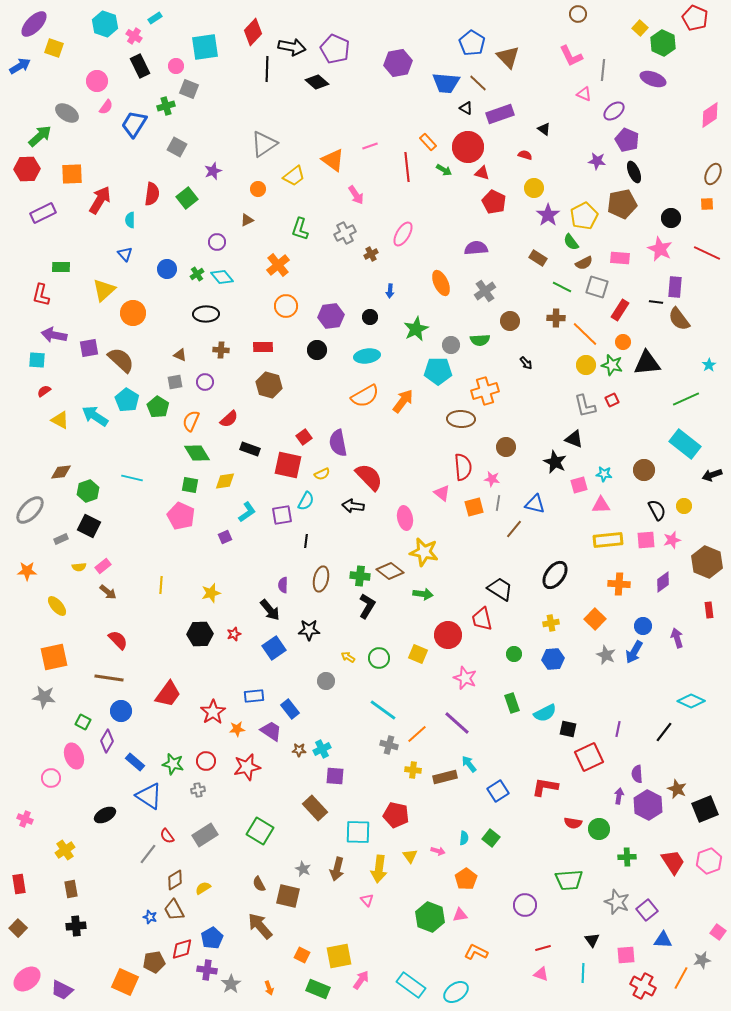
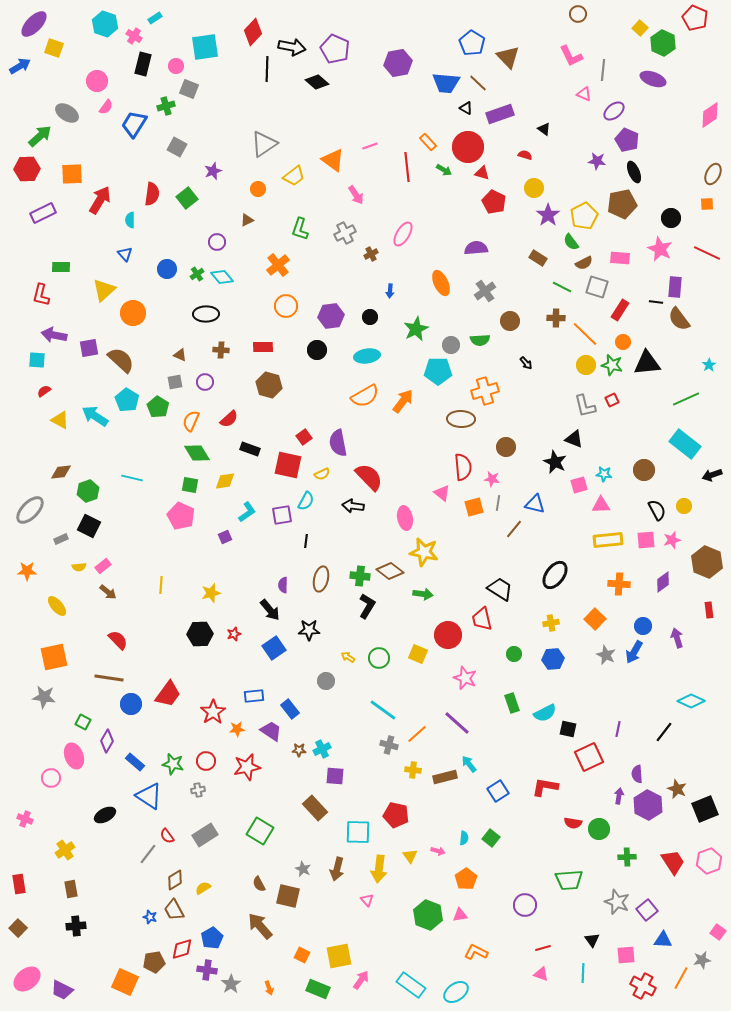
black rectangle at (140, 66): moved 3 px right, 2 px up; rotated 40 degrees clockwise
blue circle at (121, 711): moved 10 px right, 7 px up
green hexagon at (430, 917): moved 2 px left, 2 px up
